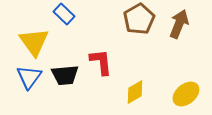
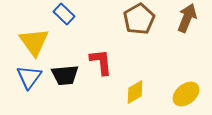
brown arrow: moved 8 px right, 6 px up
